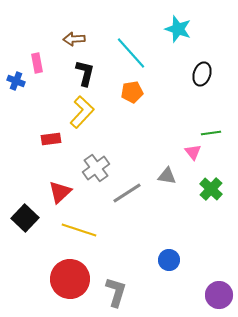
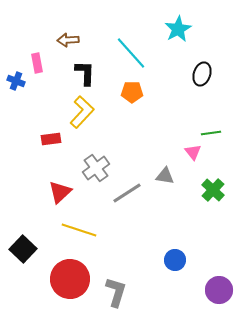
cyan star: rotated 24 degrees clockwise
brown arrow: moved 6 px left, 1 px down
black L-shape: rotated 12 degrees counterclockwise
orange pentagon: rotated 10 degrees clockwise
gray triangle: moved 2 px left
green cross: moved 2 px right, 1 px down
black square: moved 2 px left, 31 px down
blue circle: moved 6 px right
purple circle: moved 5 px up
